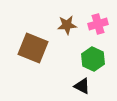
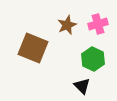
brown star: rotated 18 degrees counterclockwise
black triangle: rotated 18 degrees clockwise
